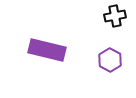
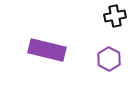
purple hexagon: moved 1 px left, 1 px up
